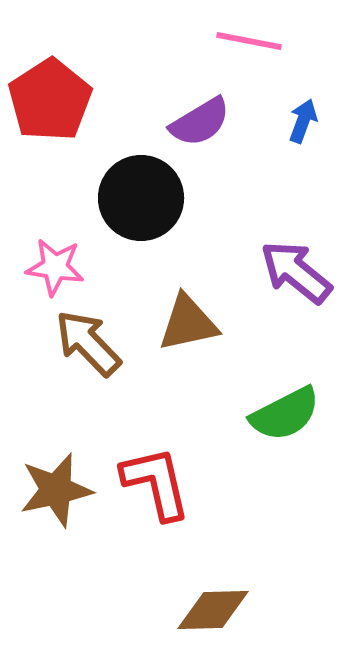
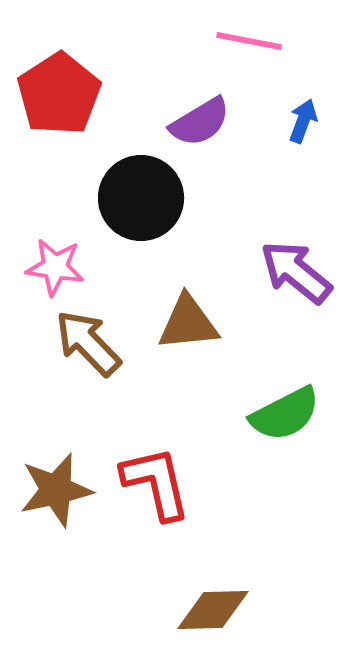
red pentagon: moved 9 px right, 6 px up
brown triangle: rotated 6 degrees clockwise
